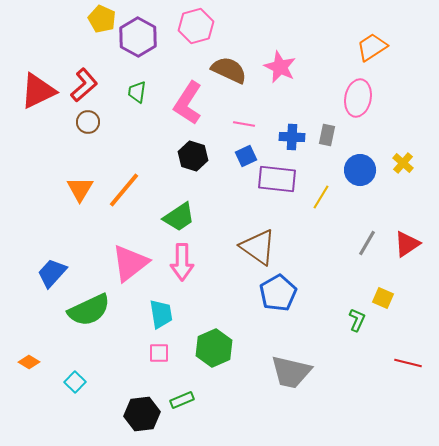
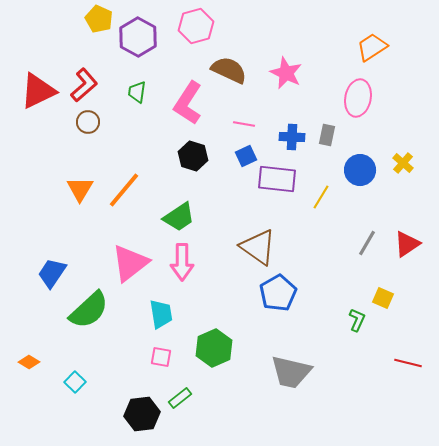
yellow pentagon at (102, 19): moved 3 px left
pink star at (280, 67): moved 6 px right, 6 px down
blue trapezoid at (52, 273): rotated 8 degrees counterclockwise
green semicircle at (89, 310): rotated 18 degrees counterclockwise
pink square at (159, 353): moved 2 px right, 4 px down; rotated 10 degrees clockwise
green rectangle at (182, 400): moved 2 px left, 2 px up; rotated 15 degrees counterclockwise
